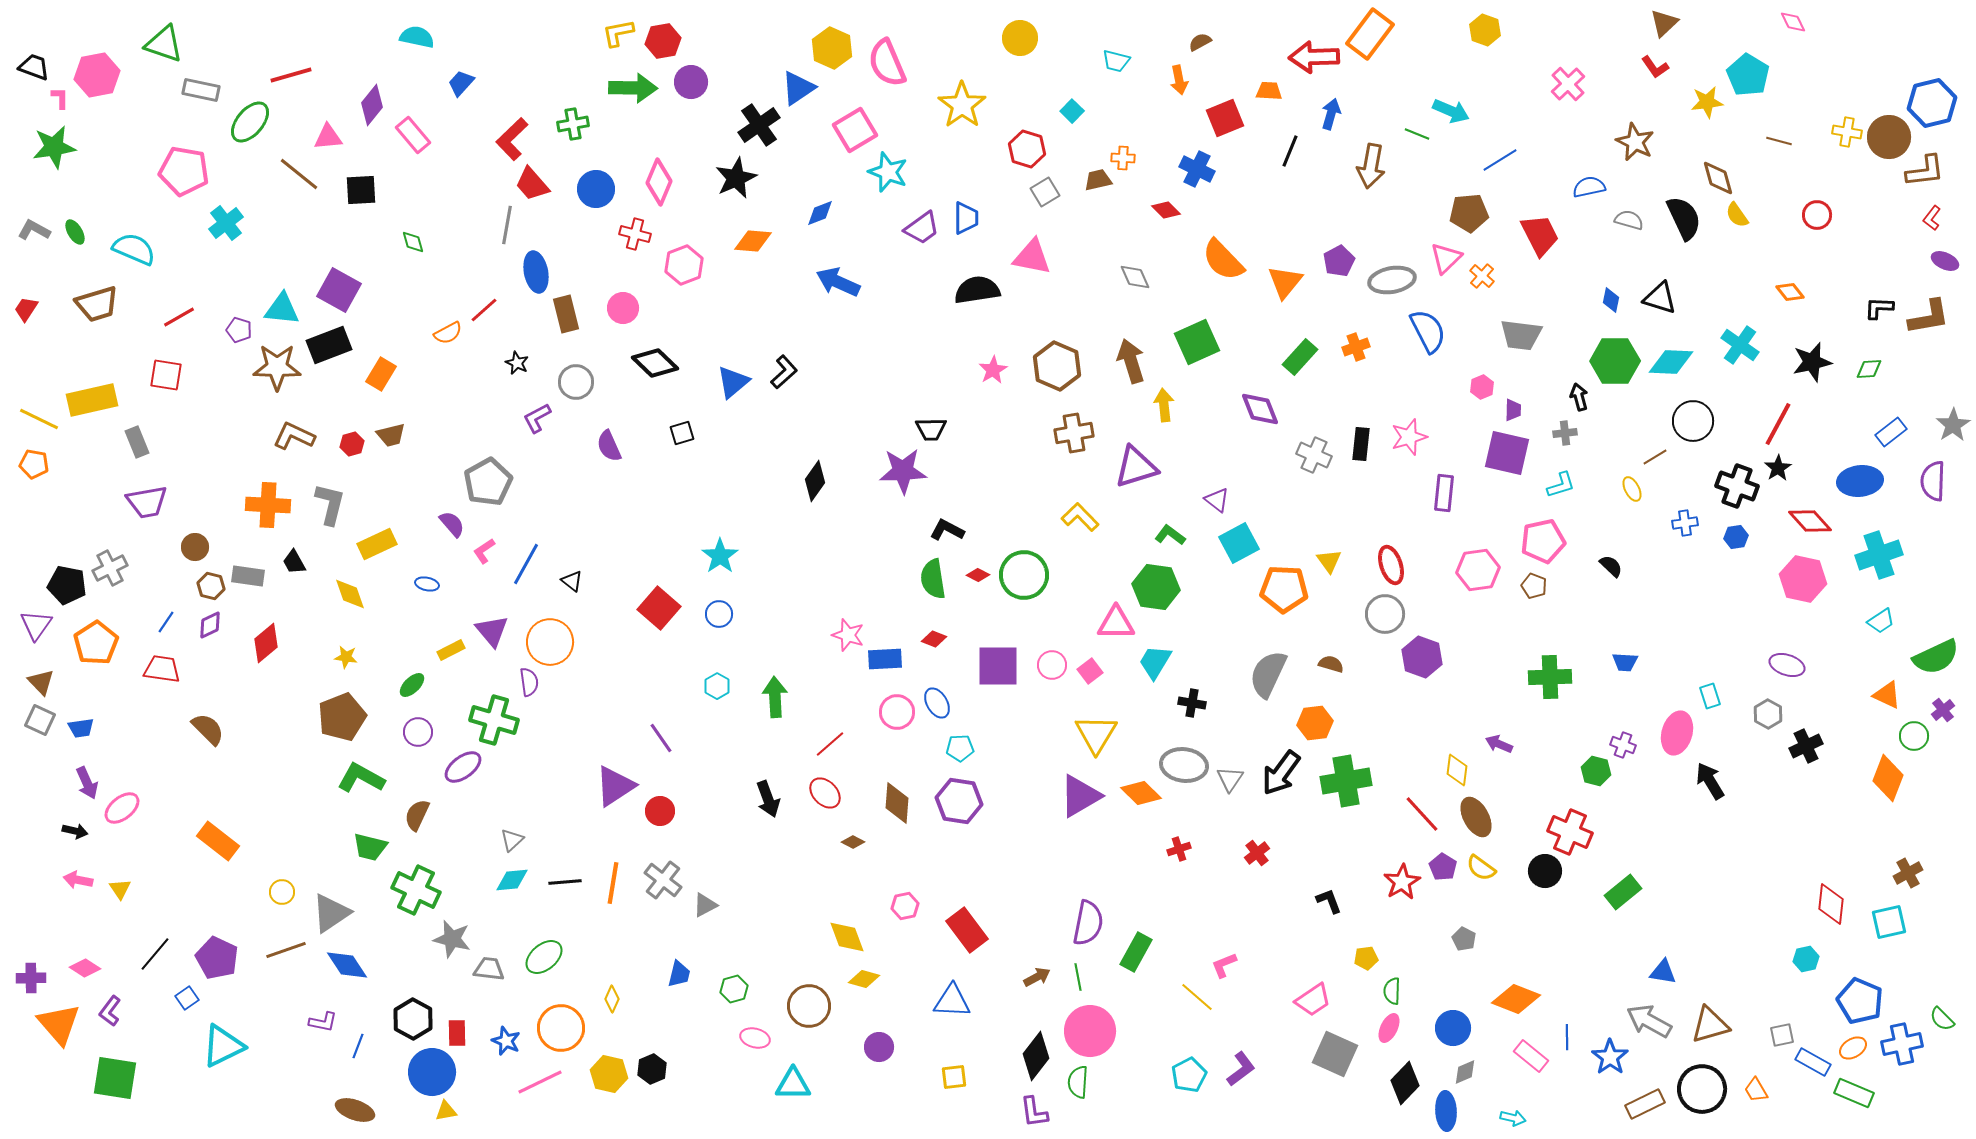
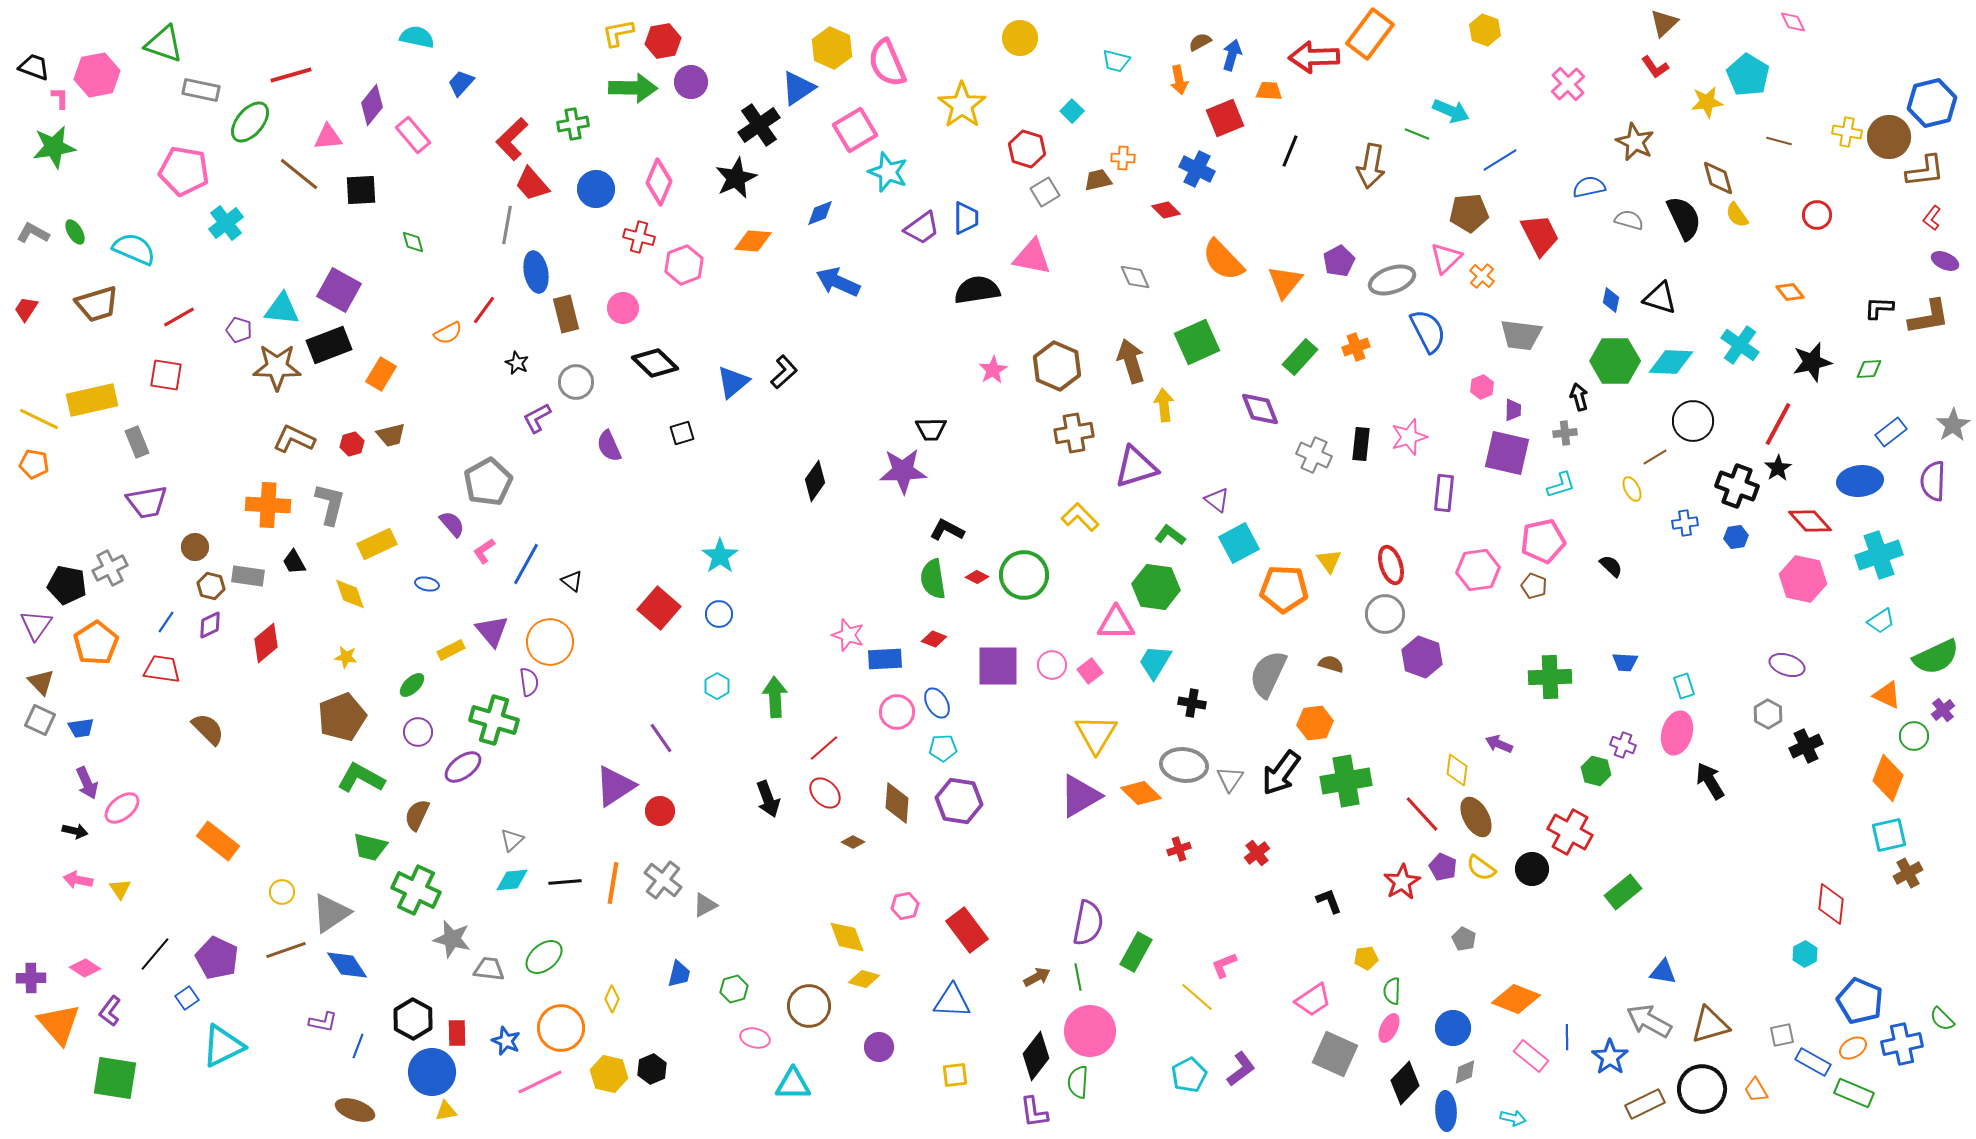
blue arrow at (1331, 114): moved 99 px left, 59 px up
gray L-shape at (34, 230): moved 1 px left, 3 px down
red cross at (635, 234): moved 4 px right, 3 px down
gray ellipse at (1392, 280): rotated 9 degrees counterclockwise
red line at (484, 310): rotated 12 degrees counterclockwise
brown L-shape at (294, 436): moved 3 px down
red diamond at (978, 575): moved 1 px left, 2 px down
cyan rectangle at (1710, 696): moved 26 px left, 10 px up
red line at (830, 744): moved 6 px left, 4 px down
cyan pentagon at (960, 748): moved 17 px left
red cross at (1570, 832): rotated 6 degrees clockwise
purple pentagon at (1443, 867): rotated 8 degrees counterclockwise
black circle at (1545, 871): moved 13 px left, 2 px up
cyan square at (1889, 922): moved 87 px up
cyan hexagon at (1806, 959): moved 1 px left, 5 px up; rotated 15 degrees counterclockwise
yellow square at (954, 1077): moved 1 px right, 2 px up
